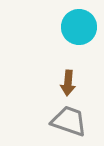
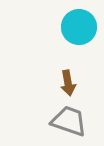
brown arrow: rotated 15 degrees counterclockwise
